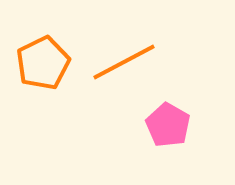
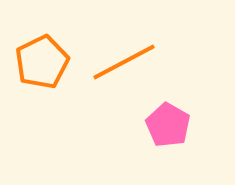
orange pentagon: moved 1 px left, 1 px up
